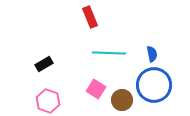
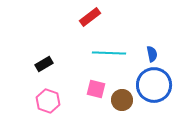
red rectangle: rotated 75 degrees clockwise
pink square: rotated 18 degrees counterclockwise
